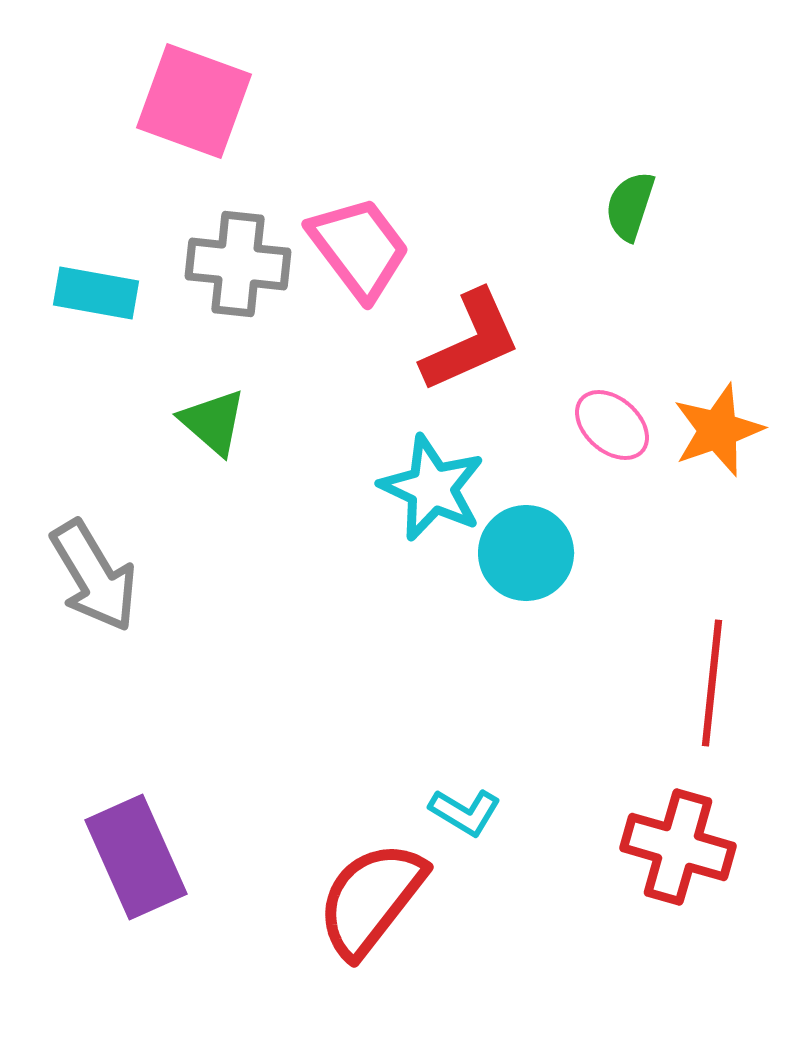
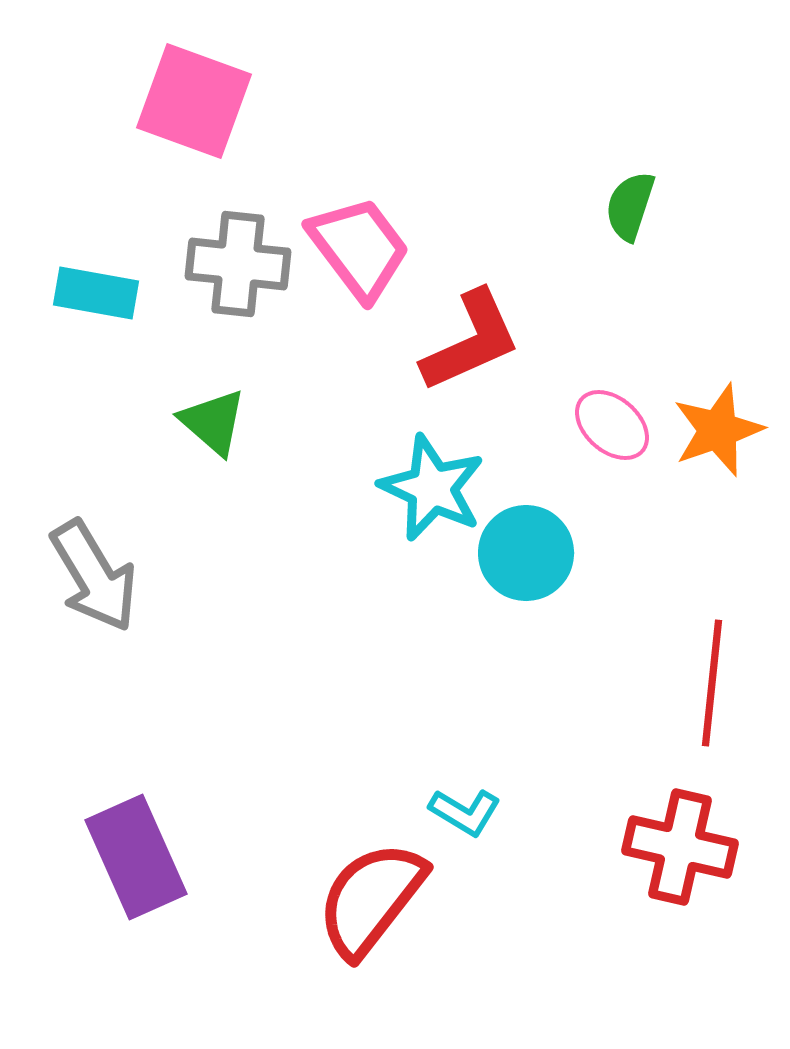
red cross: moved 2 px right; rotated 3 degrees counterclockwise
